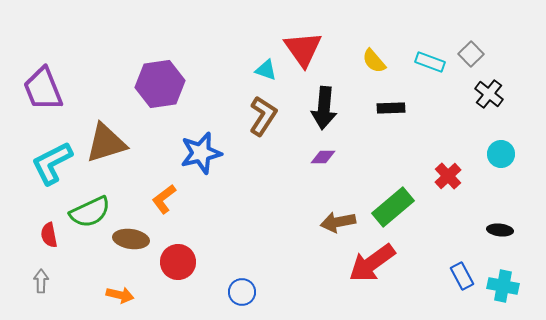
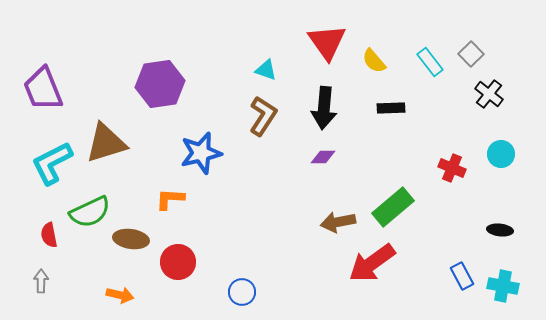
red triangle: moved 24 px right, 7 px up
cyan rectangle: rotated 32 degrees clockwise
red cross: moved 4 px right, 8 px up; rotated 24 degrees counterclockwise
orange L-shape: moved 6 px right; rotated 40 degrees clockwise
